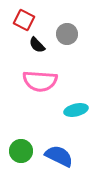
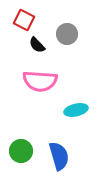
blue semicircle: rotated 48 degrees clockwise
